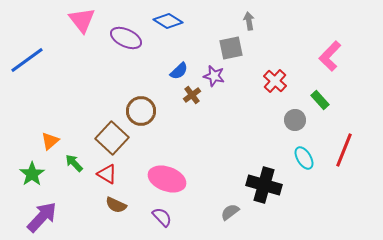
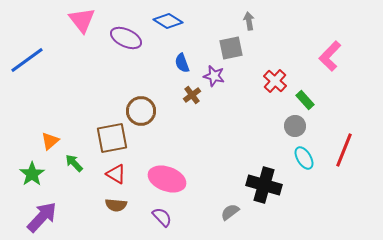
blue semicircle: moved 3 px right, 8 px up; rotated 114 degrees clockwise
green rectangle: moved 15 px left
gray circle: moved 6 px down
brown square: rotated 36 degrees clockwise
red triangle: moved 9 px right
brown semicircle: rotated 20 degrees counterclockwise
